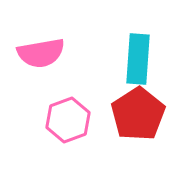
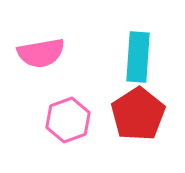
cyan rectangle: moved 2 px up
